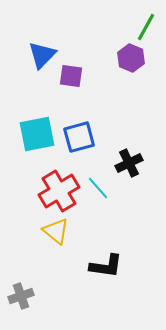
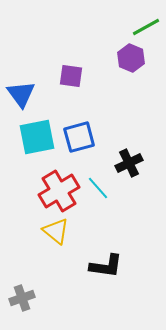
green line: rotated 32 degrees clockwise
blue triangle: moved 21 px left, 39 px down; rotated 20 degrees counterclockwise
cyan square: moved 3 px down
gray cross: moved 1 px right, 2 px down
